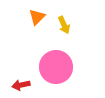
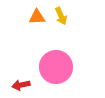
orange triangle: rotated 42 degrees clockwise
yellow arrow: moved 3 px left, 9 px up
